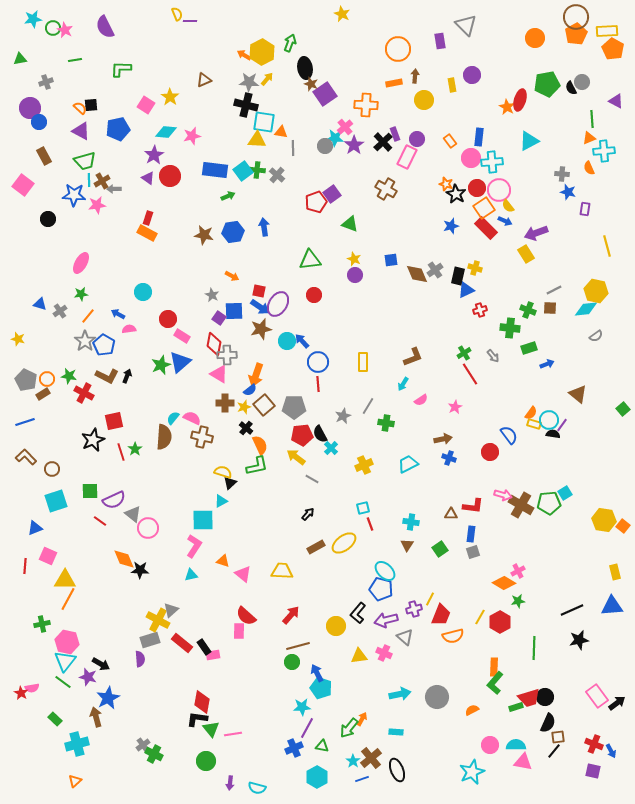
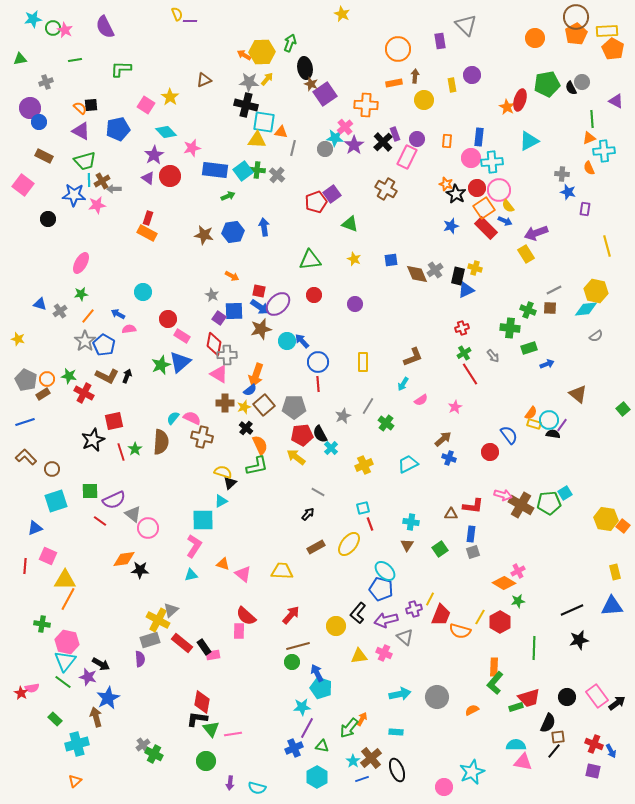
yellow hexagon at (262, 52): rotated 25 degrees clockwise
cyan diamond at (166, 132): rotated 40 degrees clockwise
pink star at (192, 136): moved 12 px down
orange rectangle at (450, 141): moved 3 px left; rotated 40 degrees clockwise
gray circle at (325, 146): moved 3 px down
gray line at (293, 148): rotated 14 degrees clockwise
brown rectangle at (44, 156): rotated 36 degrees counterclockwise
purple circle at (355, 275): moved 29 px down
purple ellipse at (278, 304): rotated 15 degrees clockwise
red cross at (480, 310): moved 18 px left, 18 px down
green cross at (386, 423): rotated 28 degrees clockwise
brown semicircle at (164, 437): moved 3 px left, 5 px down
brown arrow at (443, 439): rotated 30 degrees counterclockwise
gray line at (312, 479): moved 6 px right, 13 px down
yellow hexagon at (604, 520): moved 2 px right, 1 px up
yellow ellipse at (344, 543): moved 5 px right, 1 px down; rotated 15 degrees counterclockwise
orange diamond at (124, 559): rotated 75 degrees counterclockwise
orange triangle at (223, 561): moved 3 px down
green cross at (42, 624): rotated 21 degrees clockwise
orange semicircle at (453, 636): moved 7 px right, 5 px up; rotated 30 degrees clockwise
black circle at (545, 697): moved 22 px right
pink circle at (490, 745): moved 46 px left, 42 px down
